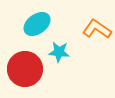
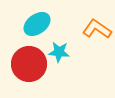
red circle: moved 4 px right, 5 px up
